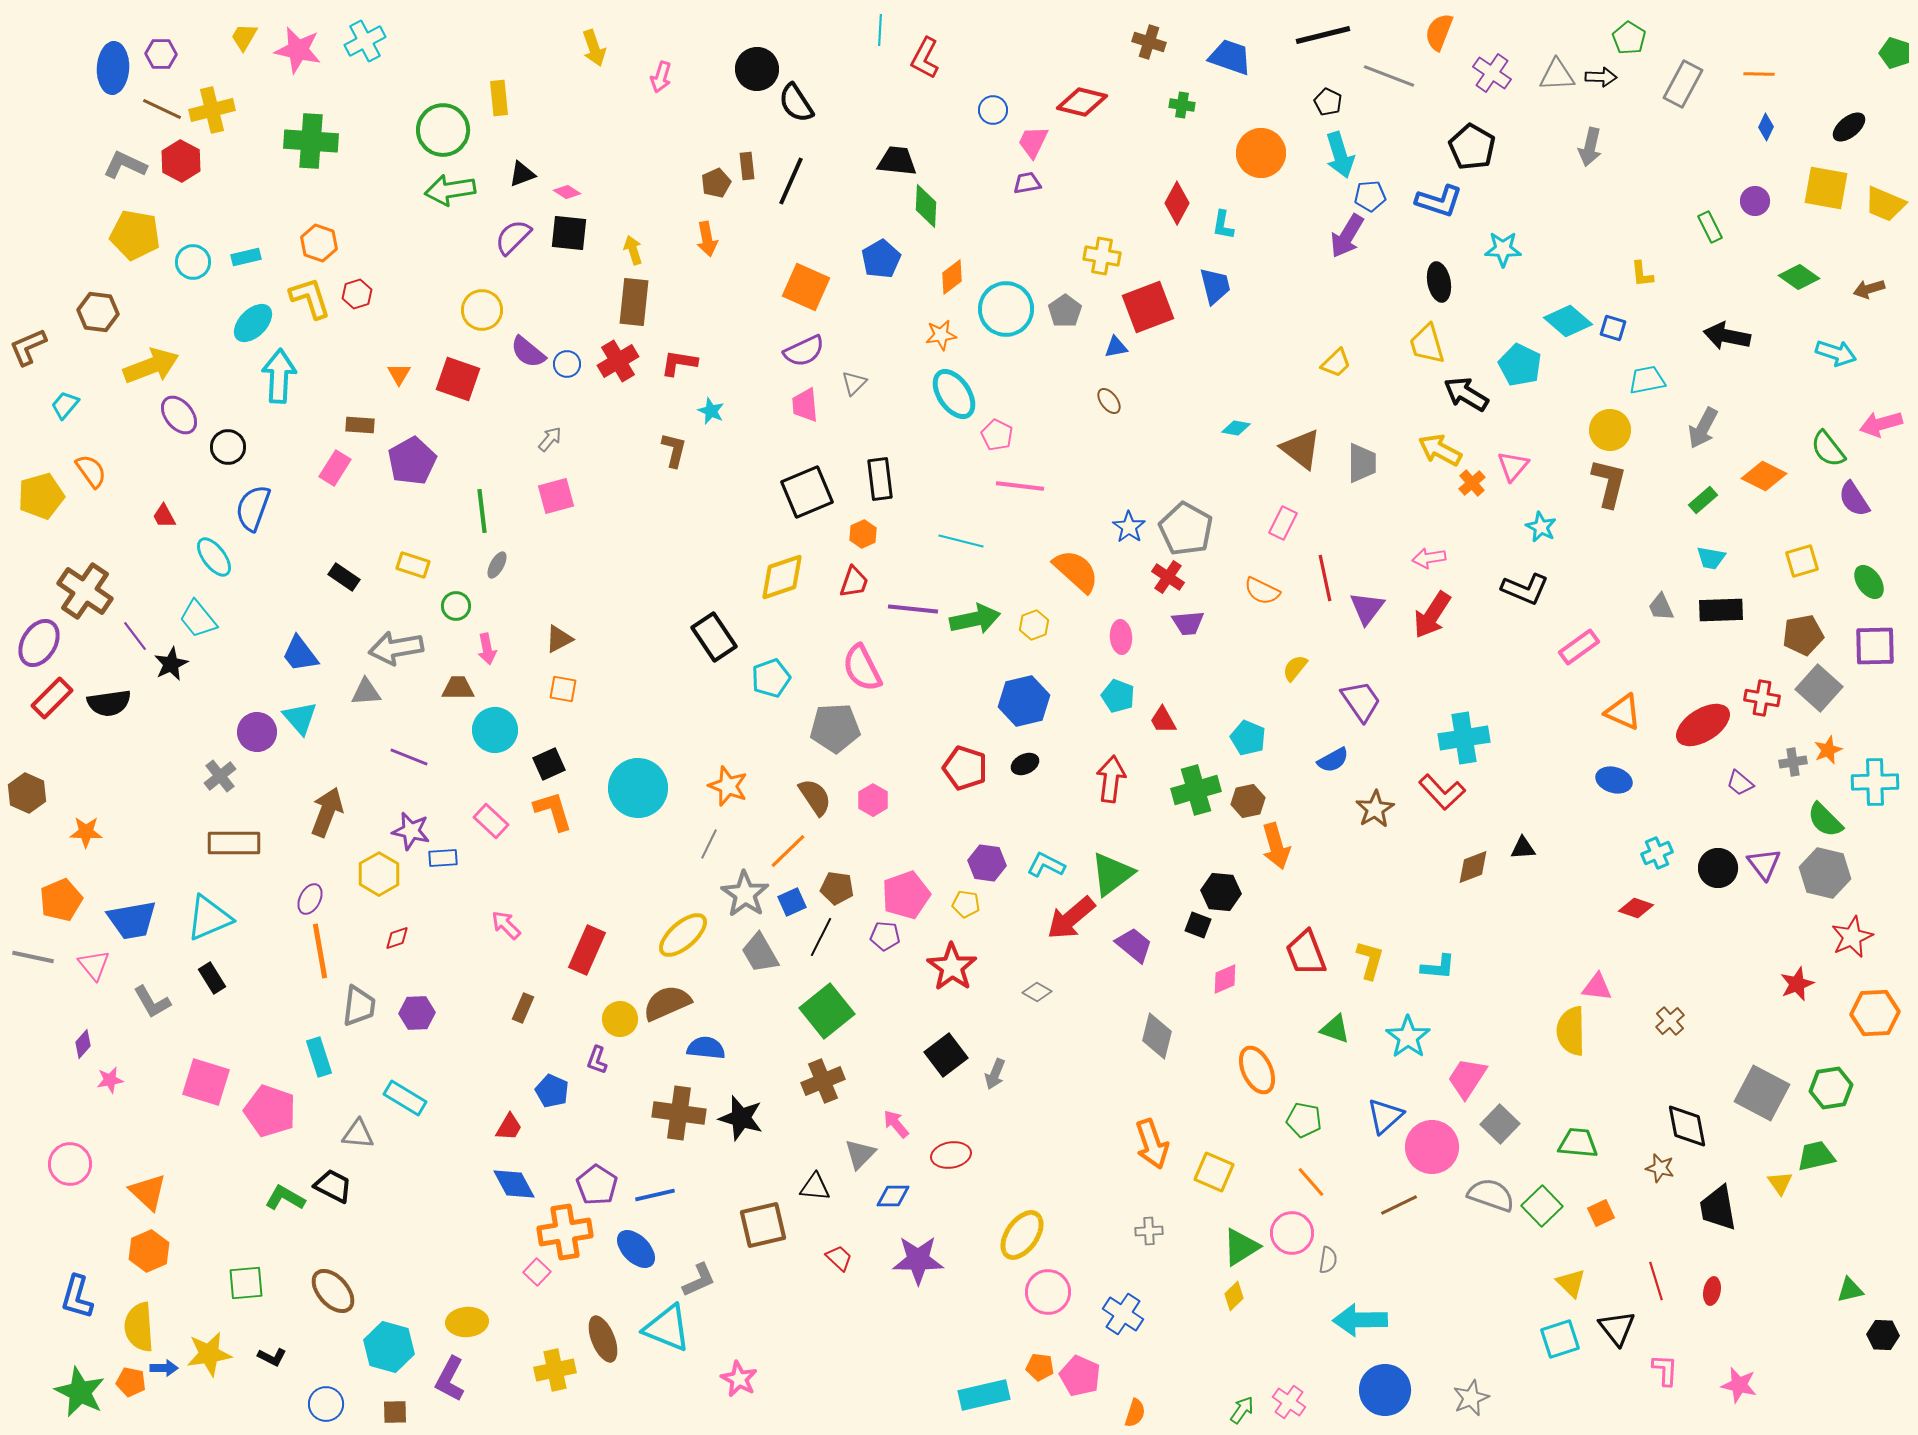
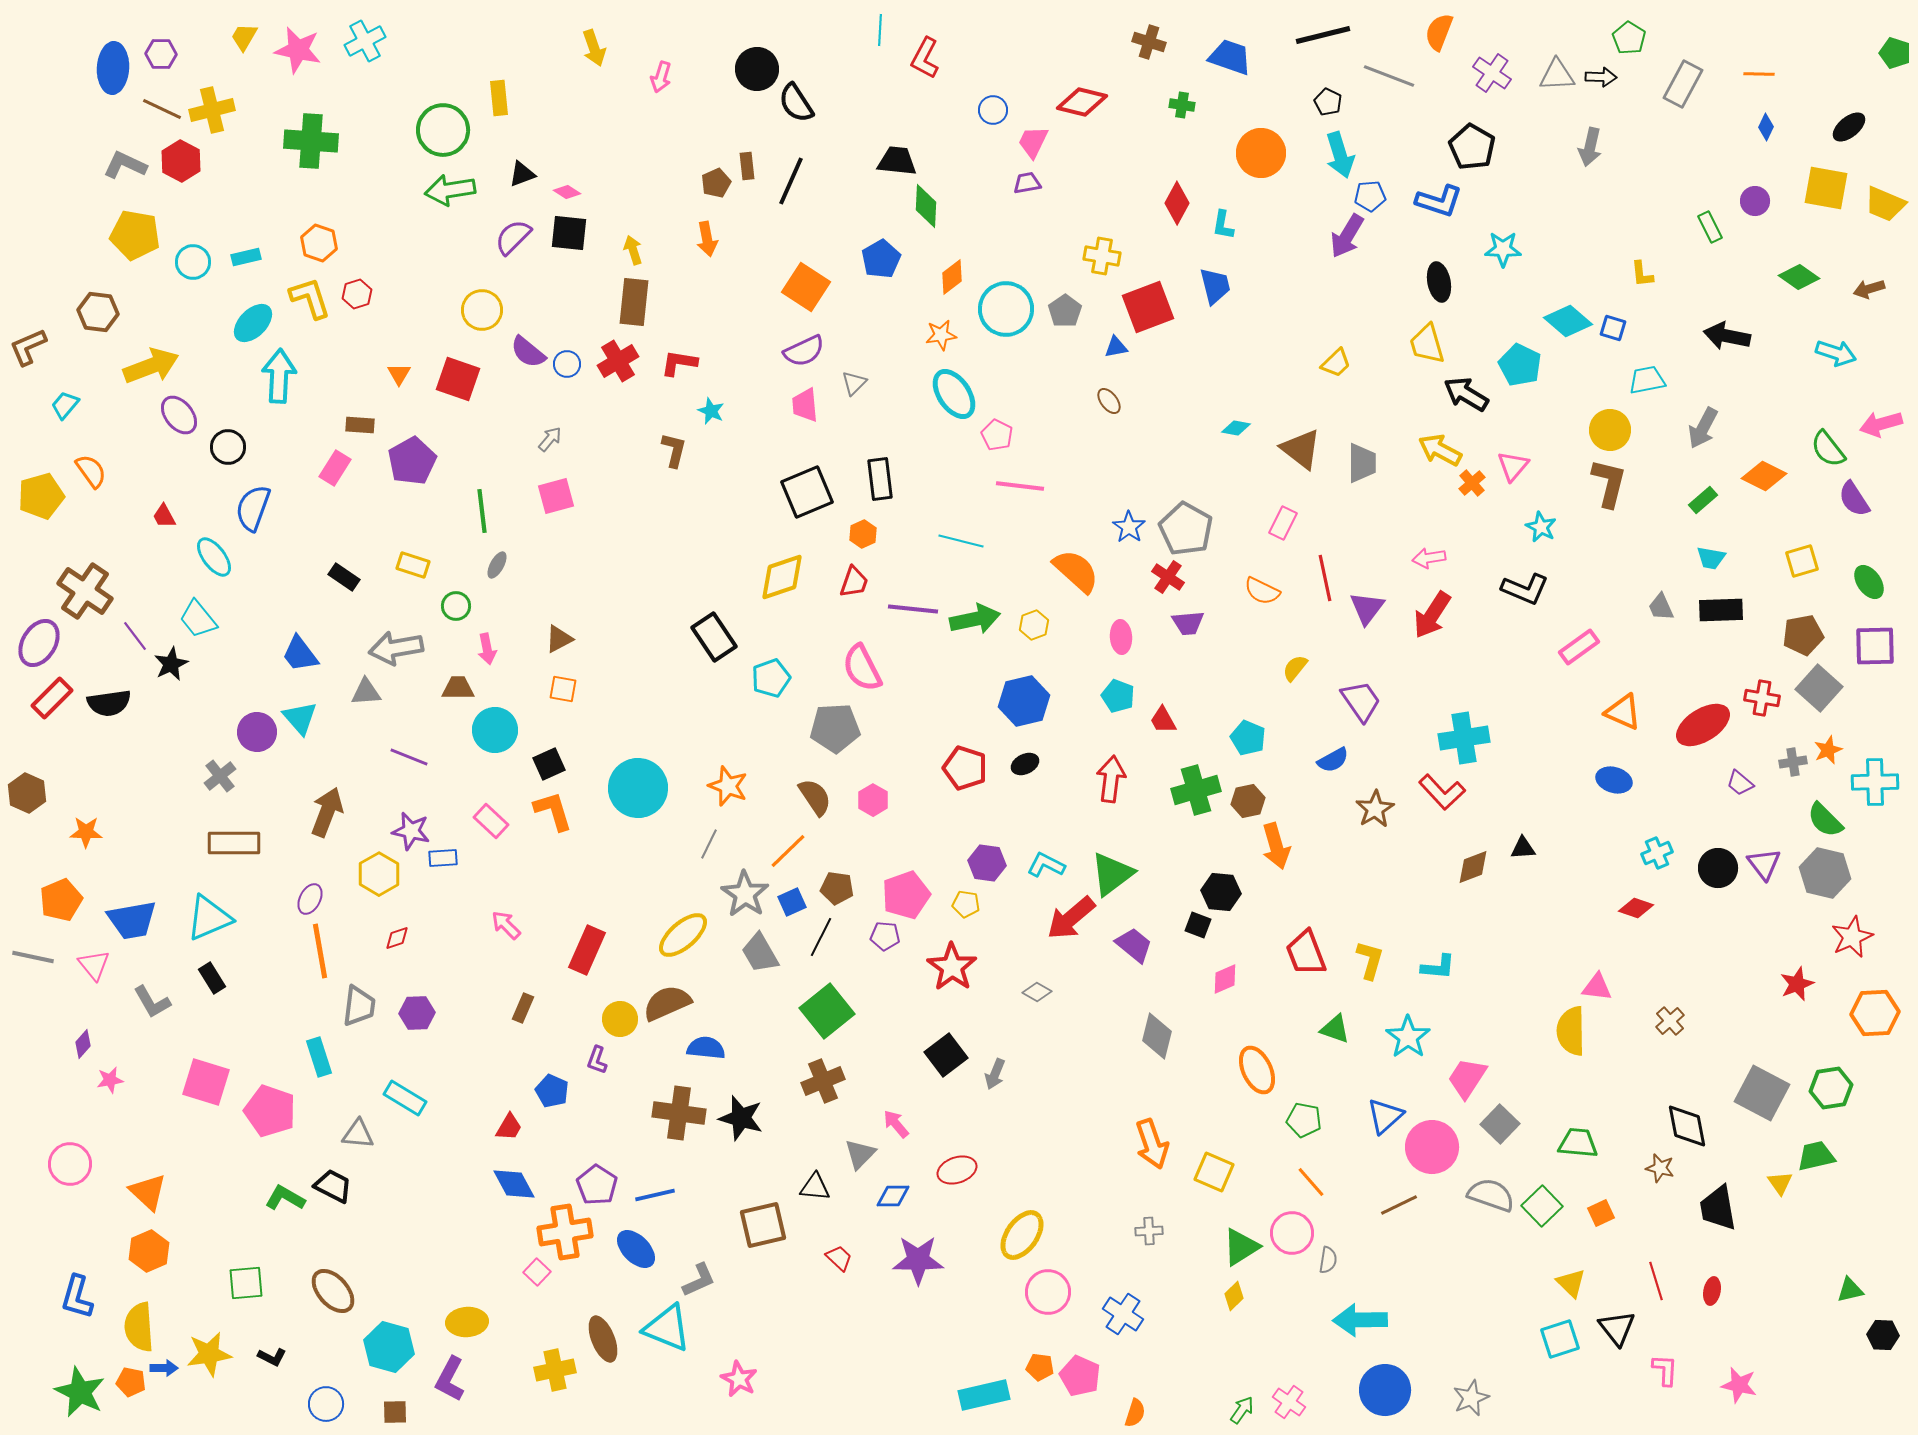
orange square at (806, 287): rotated 9 degrees clockwise
red ellipse at (951, 1155): moved 6 px right, 15 px down; rotated 9 degrees counterclockwise
